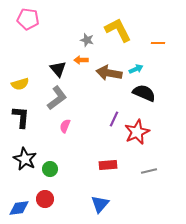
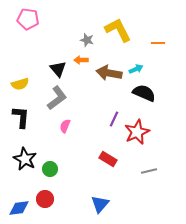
red rectangle: moved 6 px up; rotated 36 degrees clockwise
